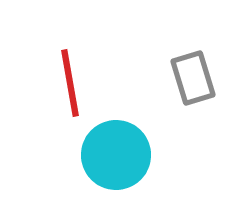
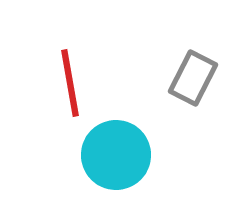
gray rectangle: rotated 44 degrees clockwise
